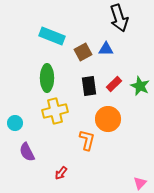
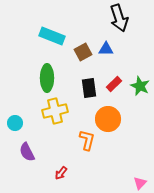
black rectangle: moved 2 px down
